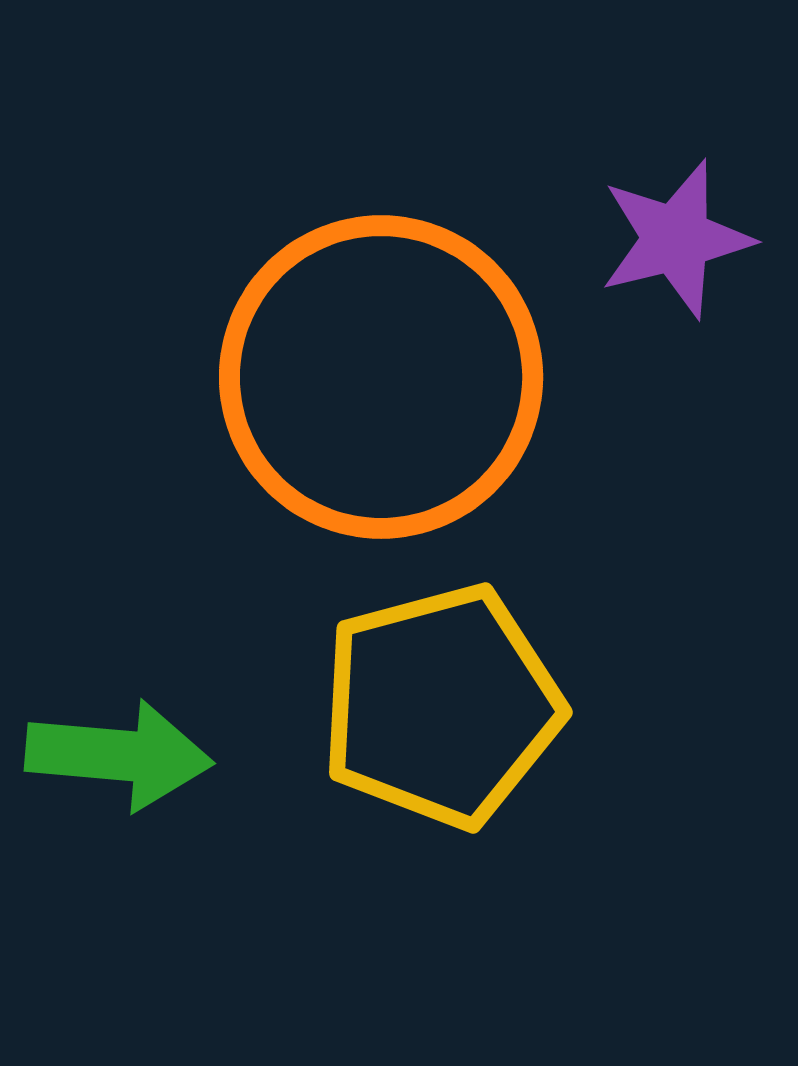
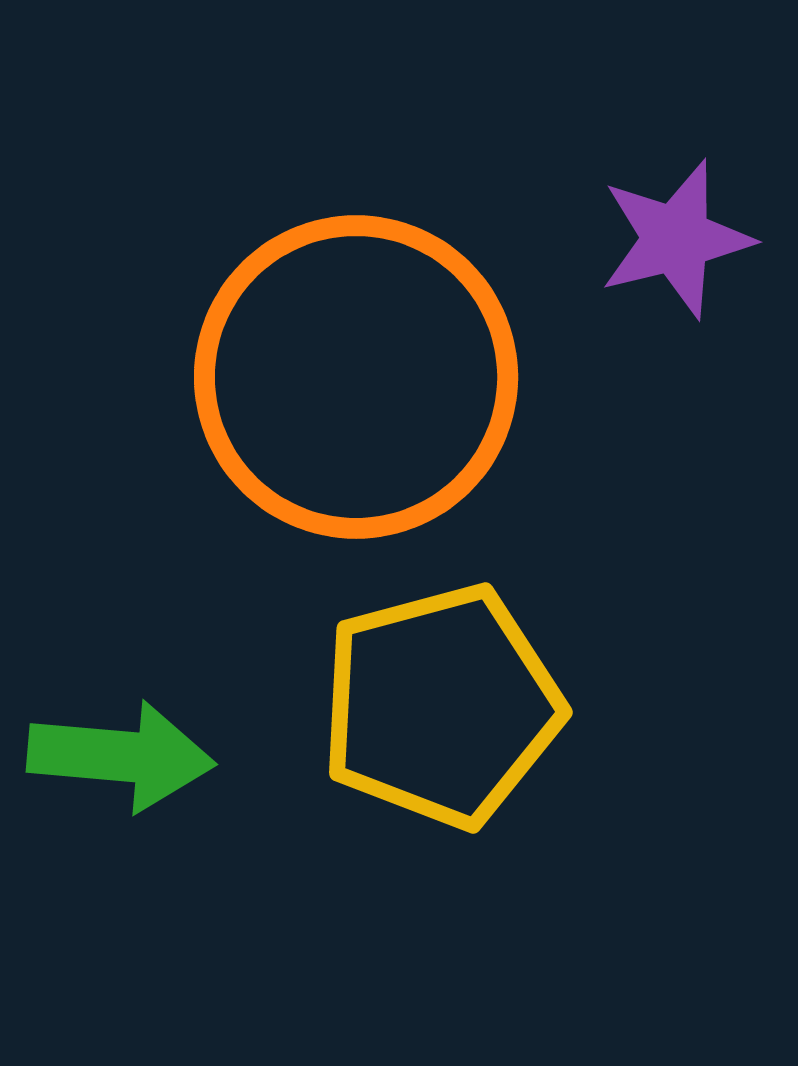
orange circle: moved 25 px left
green arrow: moved 2 px right, 1 px down
